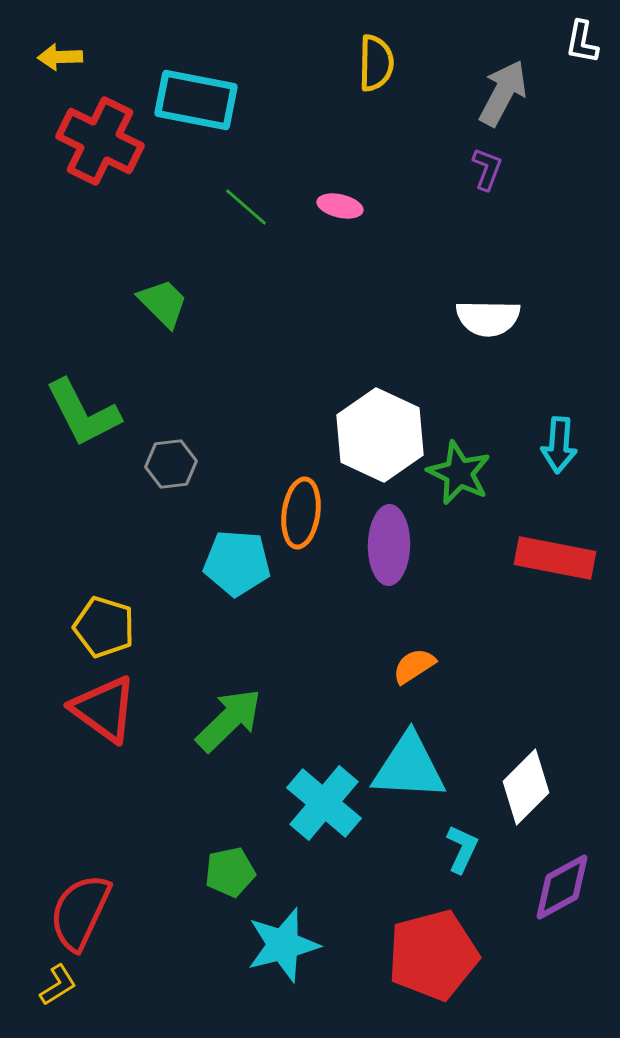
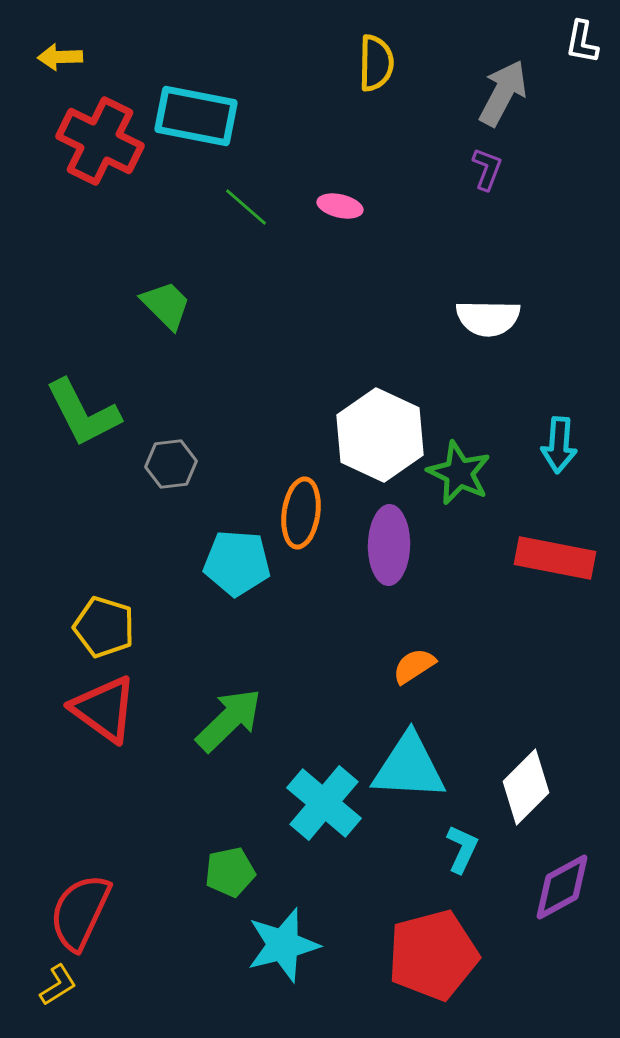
cyan rectangle: moved 16 px down
green trapezoid: moved 3 px right, 2 px down
